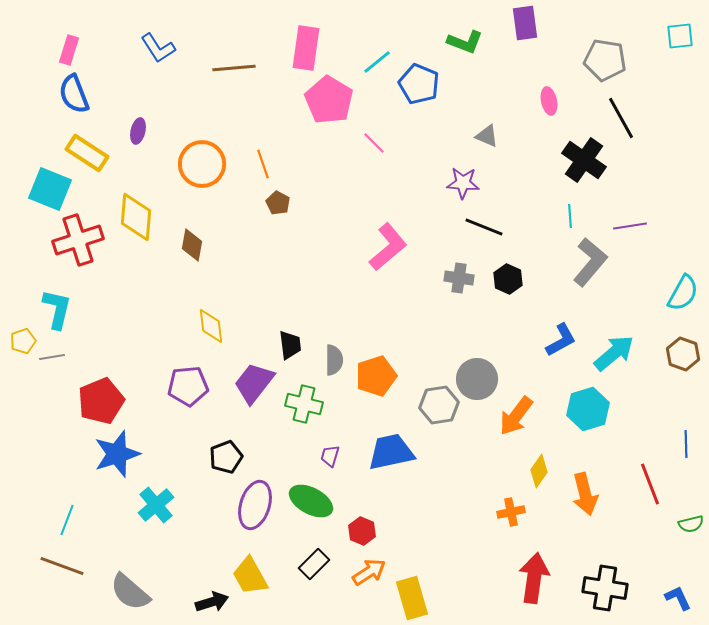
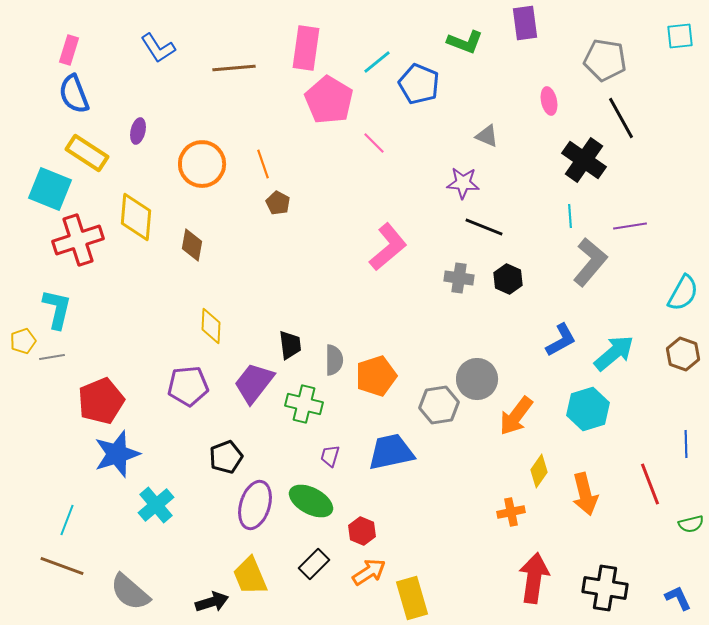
yellow diamond at (211, 326): rotated 9 degrees clockwise
yellow trapezoid at (250, 576): rotated 6 degrees clockwise
